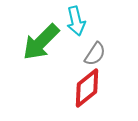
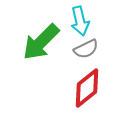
cyan arrow: moved 4 px right
gray semicircle: moved 9 px left, 5 px up; rotated 30 degrees clockwise
